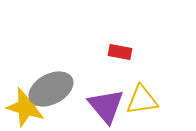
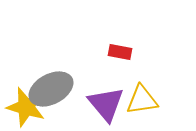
purple triangle: moved 2 px up
